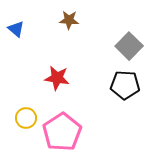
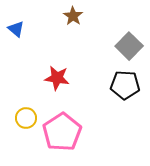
brown star: moved 4 px right, 4 px up; rotated 30 degrees clockwise
